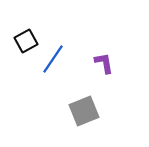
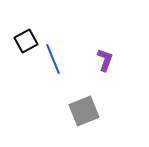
blue line: rotated 56 degrees counterclockwise
purple L-shape: moved 1 px right, 3 px up; rotated 30 degrees clockwise
